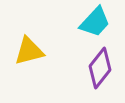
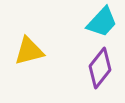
cyan trapezoid: moved 7 px right
